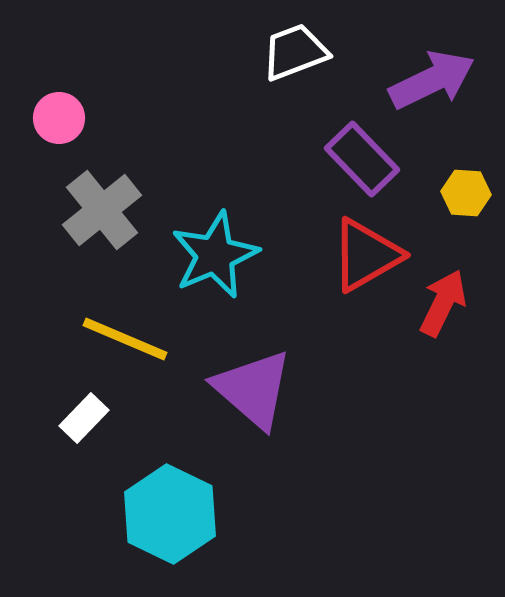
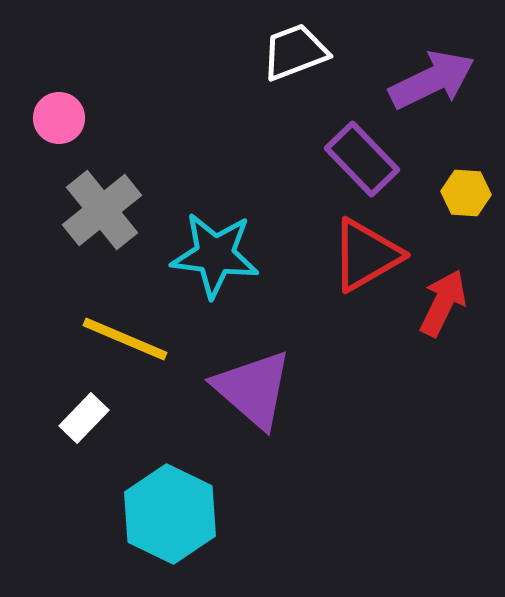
cyan star: rotated 30 degrees clockwise
